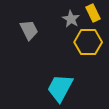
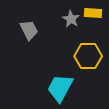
yellow rectangle: rotated 60 degrees counterclockwise
yellow hexagon: moved 14 px down
